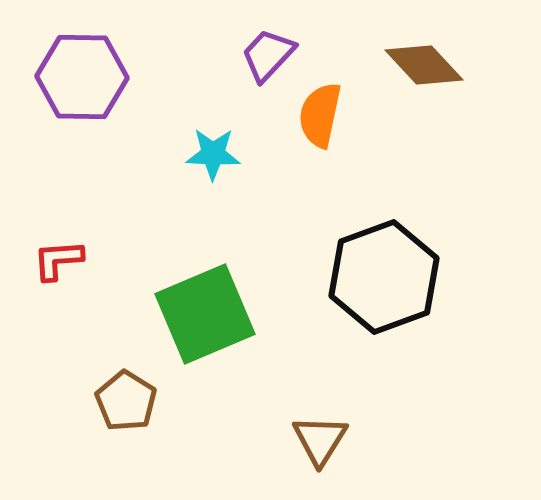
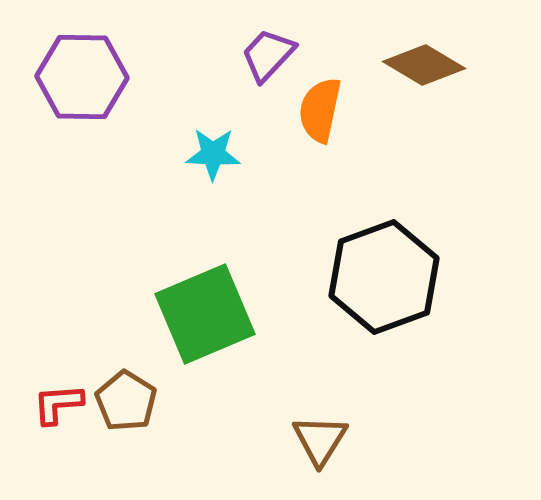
brown diamond: rotated 16 degrees counterclockwise
orange semicircle: moved 5 px up
red L-shape: moved 144 px down
